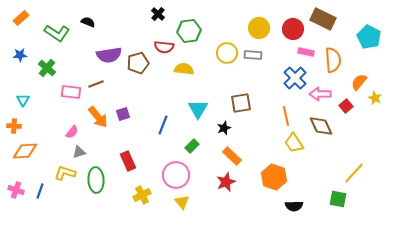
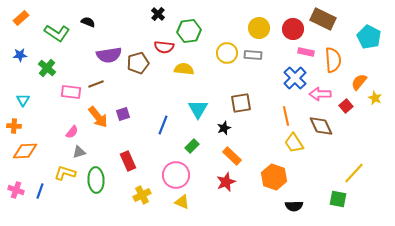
yellow triangle at (182, 202): rotated 28 degrees counterclockwise
